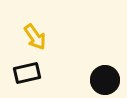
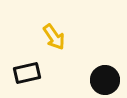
yellow arrow: moved 19 px right
